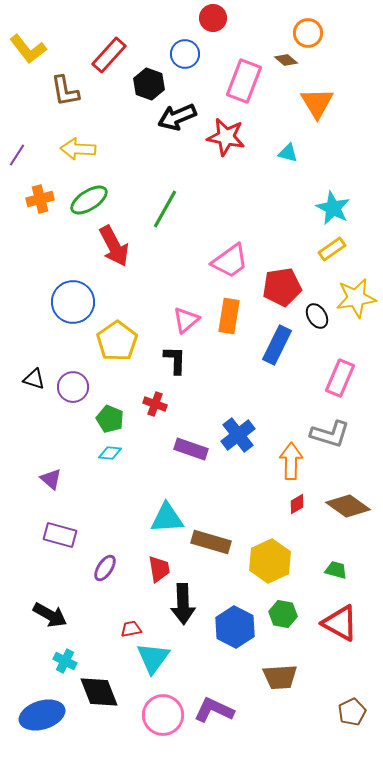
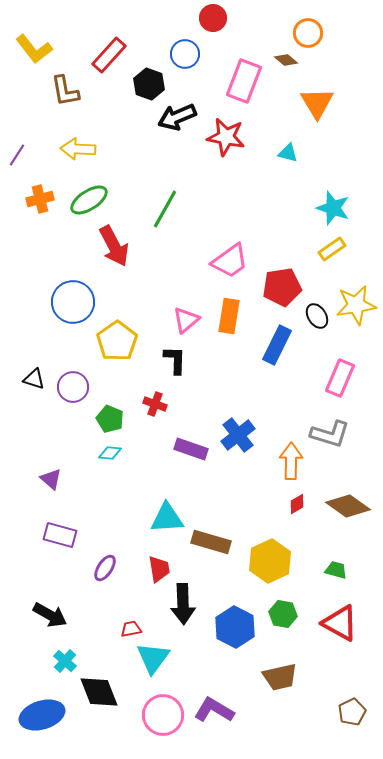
yellow L-shape at (28, 49): moved 6 px right
cyan star at (333, 208): rotated 8 degrees counterclockwise
yellow star at (356, 298): moved 7 px down
cyan cross at (65, 661): rotated 15 degrees clockwise
brown trapezoid at (280, 677): rotated 9 degrees counterclockwise
purple L-shape at (214, 710): rotated 6 degrees clockwise
